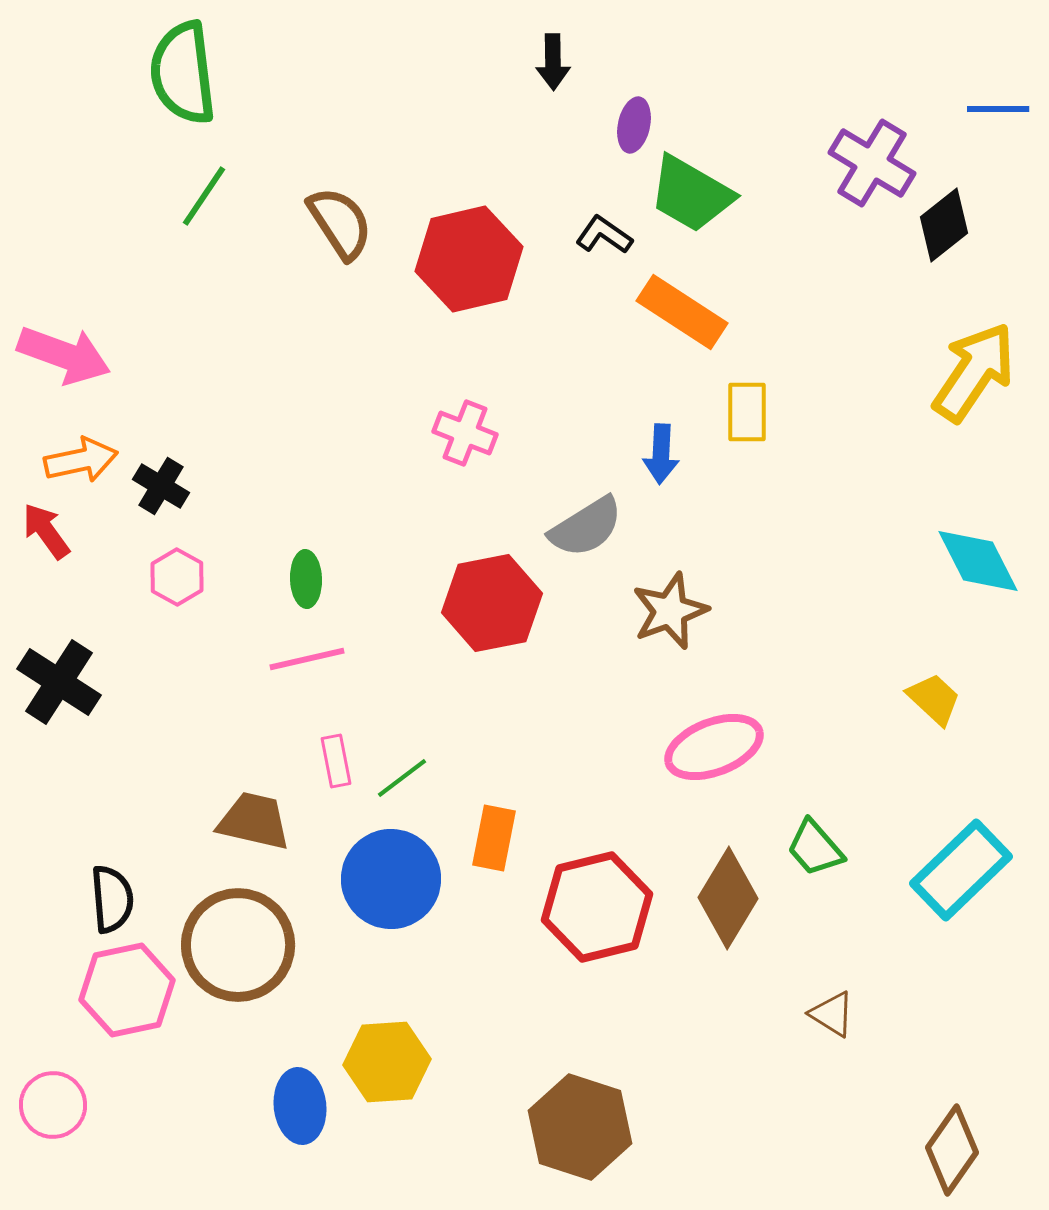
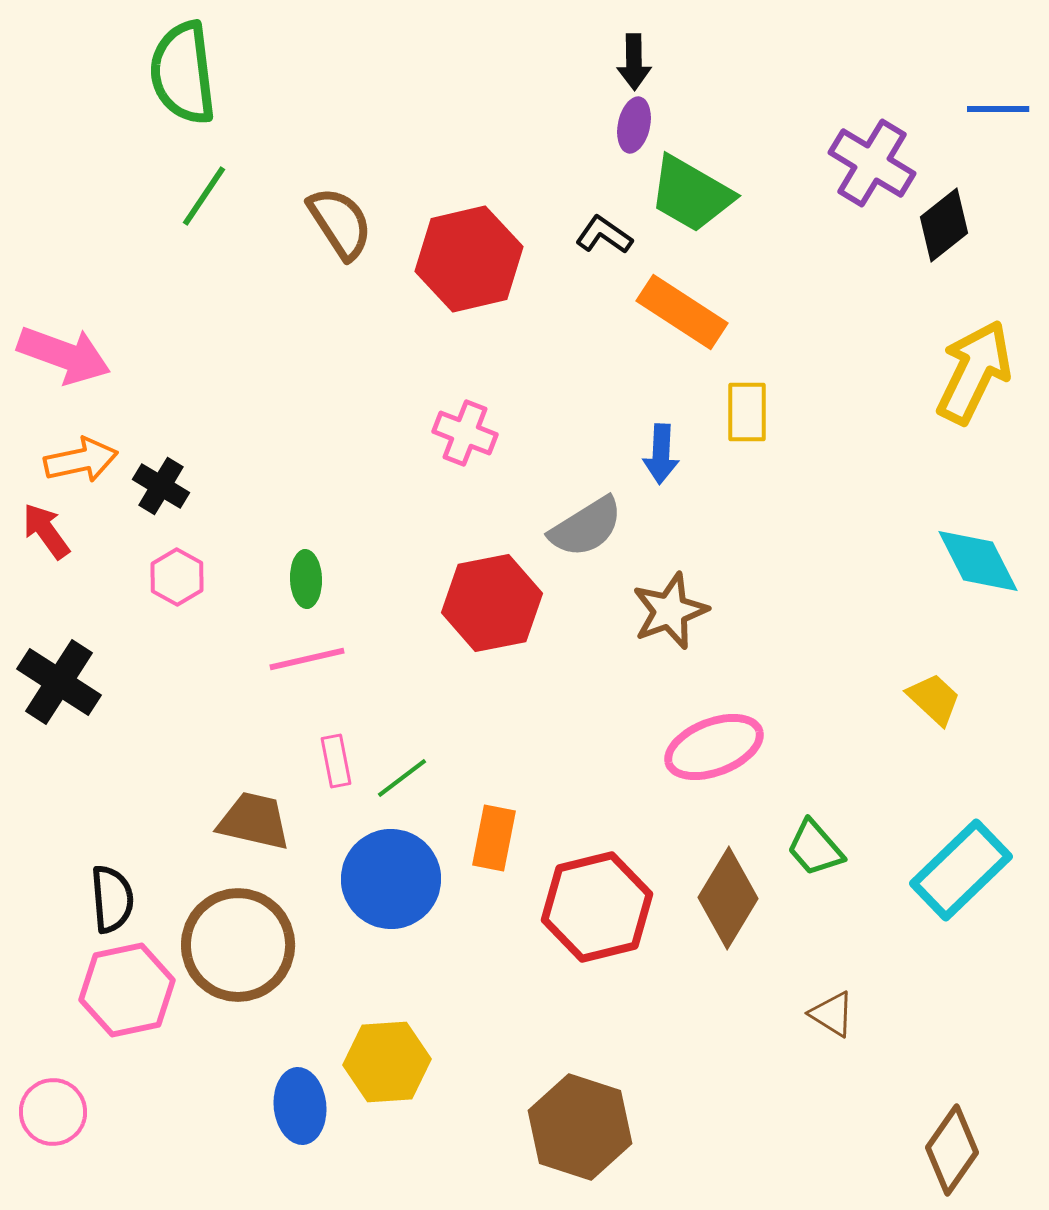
black arrow at (553, 62): moved 81 px right
yellow arrow at (974, 372): rotated 8 degrees counterclockwise
pink circle at (53, 1105): moved 7 px down
